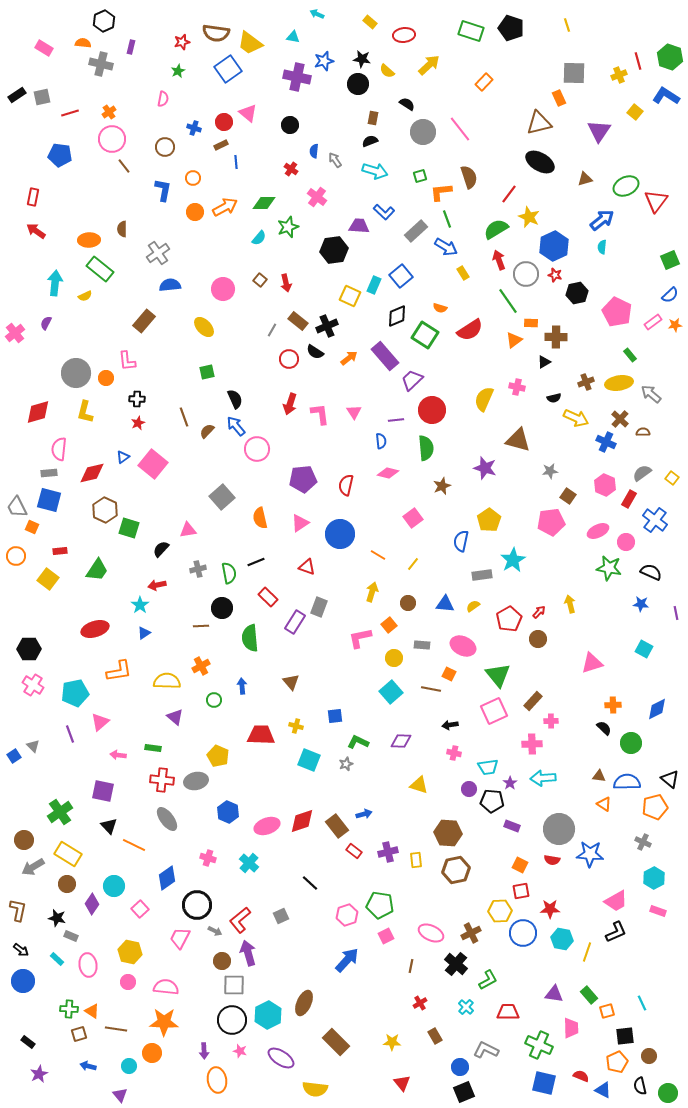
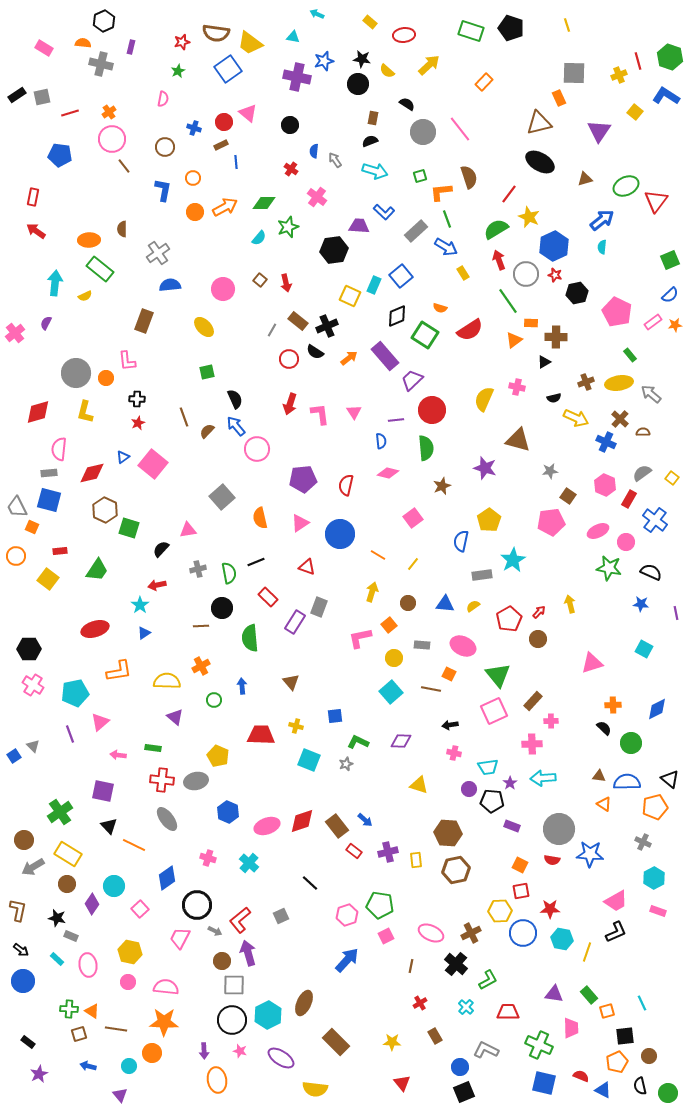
brown rectangle at (144, 321): rotated 20 degrees counterclockwise
blue arrow at (364, 814): moved 1 px right, 6 px down; rotated 56 degrees clockwise
